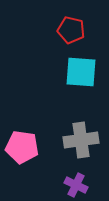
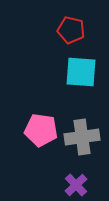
gray cross: moved 1 px right, 3 px up
pink pentagon: moved 19 px right, 17 px up
purple cross: rotated 20 degrees clockwise
